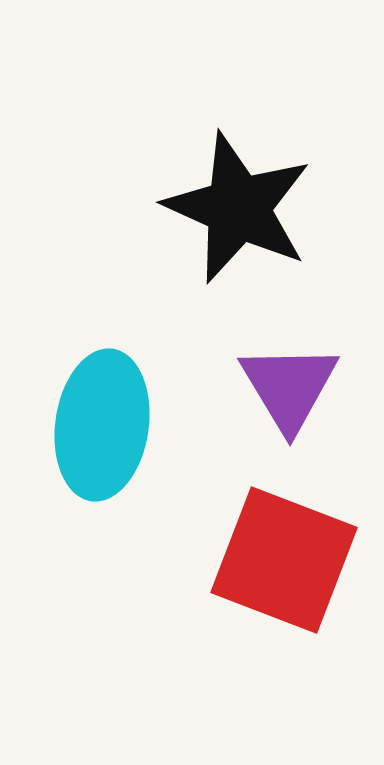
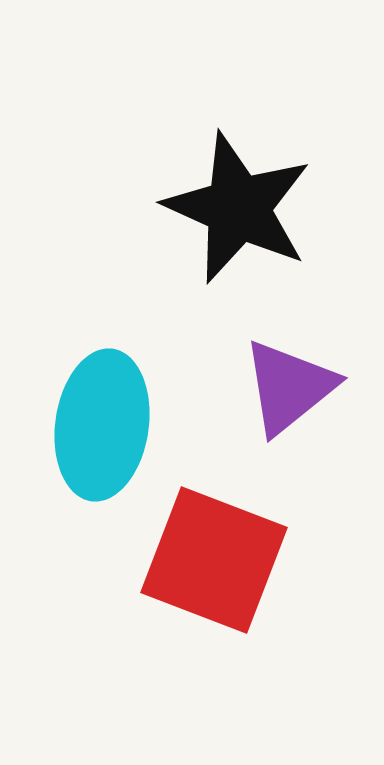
purple triangle: rotated 22 degrees clockwise
red square: moved 70 px left
